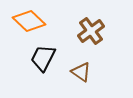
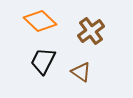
orange diamond: moved 11 px right
black trapezoid: moved 3 px down
